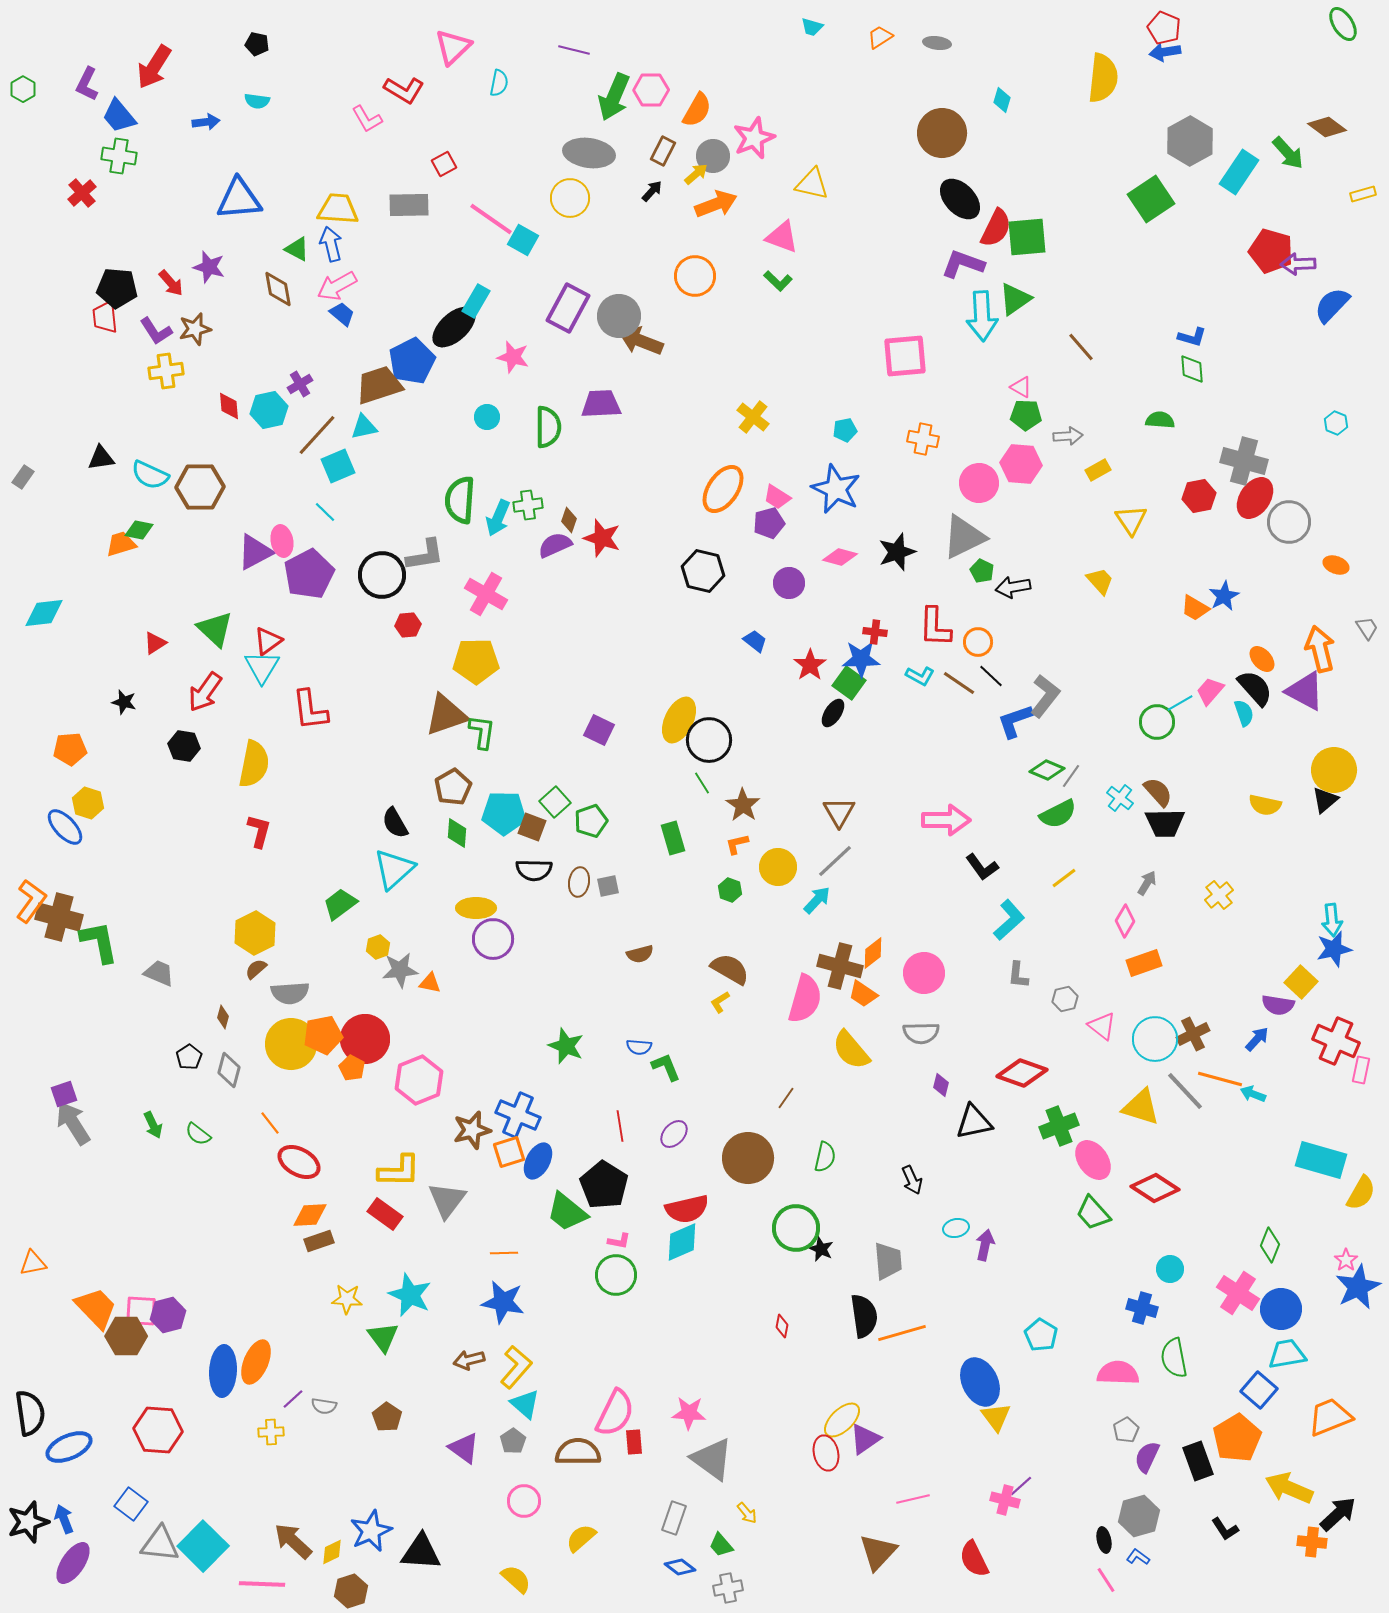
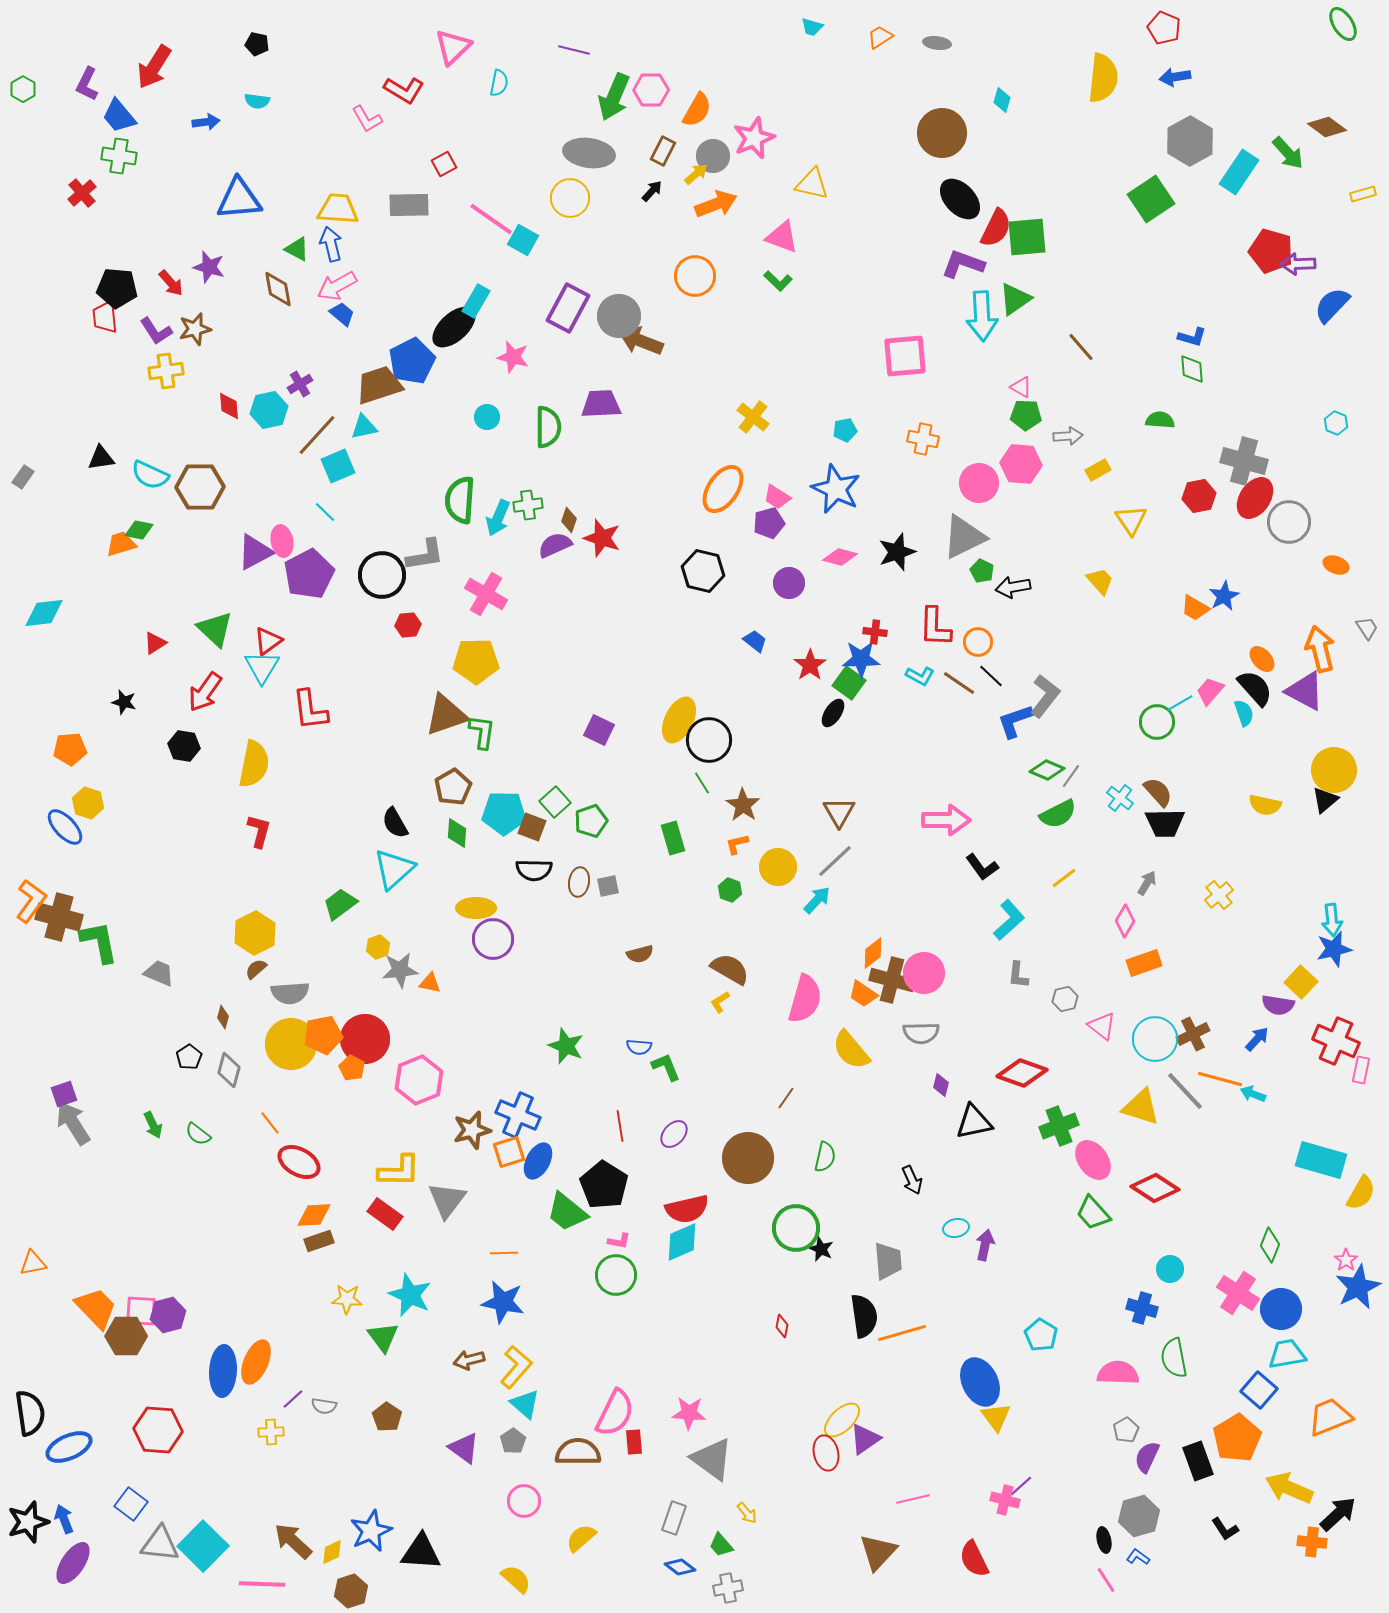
blue arrow at (1165, 52): moved 10 px right, 25 px down
brown cross at (840, 966): moved 52 px right, 14 px down
orange diamond at (310, 1215): moved 4 px right
